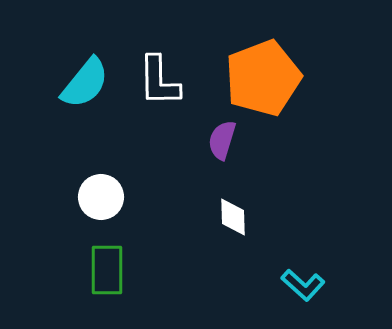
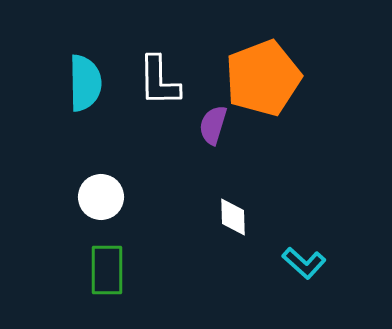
cyan semicircle: rotated 40 degrees counterclockwise
purple semicircle: moved 9 px left, 15 px up
cyan L-shape: moved 1 px right, 22 px up
